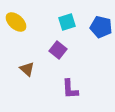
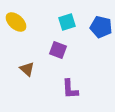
purple square: rotated 18 degrees counterclockwise
